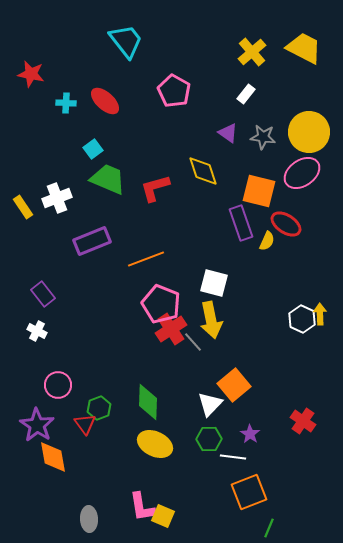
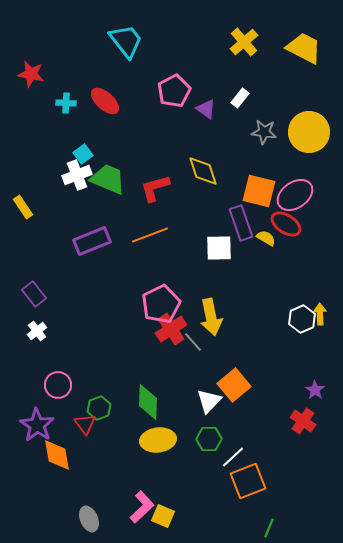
yellow cross at (252, 52): moved 8 px left, 10 px up
pink pentagon at (174, 91): rotated 16 degrees clockwise
white rectangle at (246, 94): moved 6 px left, 4 px down
purple triangle at (228, 133): moved 22 px left, 24 px up
gray star at (263, 137): moved 1 px right, 5 px up
cyan square at (93, 149): moved 10 px left, 5 px down
pink ellipse at (302, 173): moved 7 px left, 22 px down
white cross at (57, 198): moved 20 px right, 23 px up
yellow semicircle at (267, 241): moved 1 px left, 3 px up; rotated 84 degrees counterclockwise
orange line at (146, 259): moved 4 px right, 24 px up
white square at (214, 283): moved 5 px right, 35 px up; rotated 16 degrees counterclockwise
purple rectangle at (43, 294): moved 9 px left
pink pentagon at (161, 304): rotated 24 degrees clockwise
white hexagon at (302, 319): rotated 12 degrees clockwise
yellow arrow at (211, 320): moved 3 px up
white cross at (37, 331): rotated 24 degrees clockwise
white triangle at (210, 404): moved 1 px left, 3 px up
purple star at (250, 434): moved 65 px right, 44 px up
yellow ellipse at (155, 444): moved 3 px right, 4 px up; rotated 32 degrees counterclockwise
orange diamond at (53, 457): moved 4 px right, 2 px up
white line at (233, 457): rotated 50 degrees counterclockwise
orange square at (249, 492): moved 1 px left, 11 px up
pink L-shape at (142, 507): rotated 124 degrees counterclockwise
gray ellipse at (89, 519): rotated 20 degrees counterclockwise
